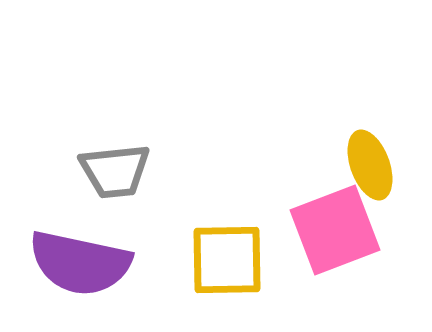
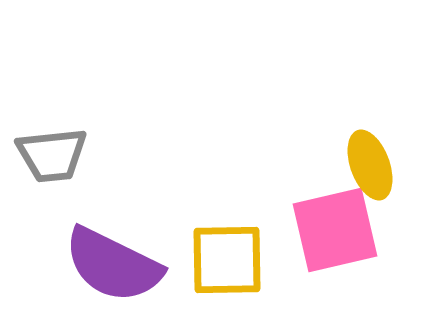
gray trapezoid: moved 63 px left, 16 px up
pink square: rotated 8 degrees clockwise
purple semicircle: moved 33 px right, 2 px down; rotated 14 degrees clockwise
